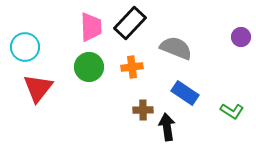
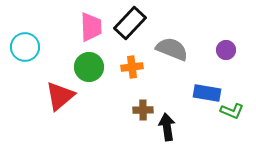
purple circle: moved 15 px left, 13 px down
gray semicircle: moved 4 px left, 1 px down
red triangle: moved 22 px right, 8 px down; rotated 12 degrees clockwise
blue rectangle: moved 22 px right; rotated 24 degrees counterclockwise
green L-shape: rotated 10 degrees counterclockwise
